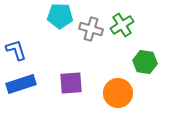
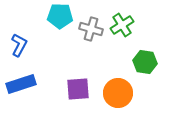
blue L-shape: moved 3 px right, 5 px up; rotated 45 degrees clockwise
purple square: moved 7 px right, 6 px down
